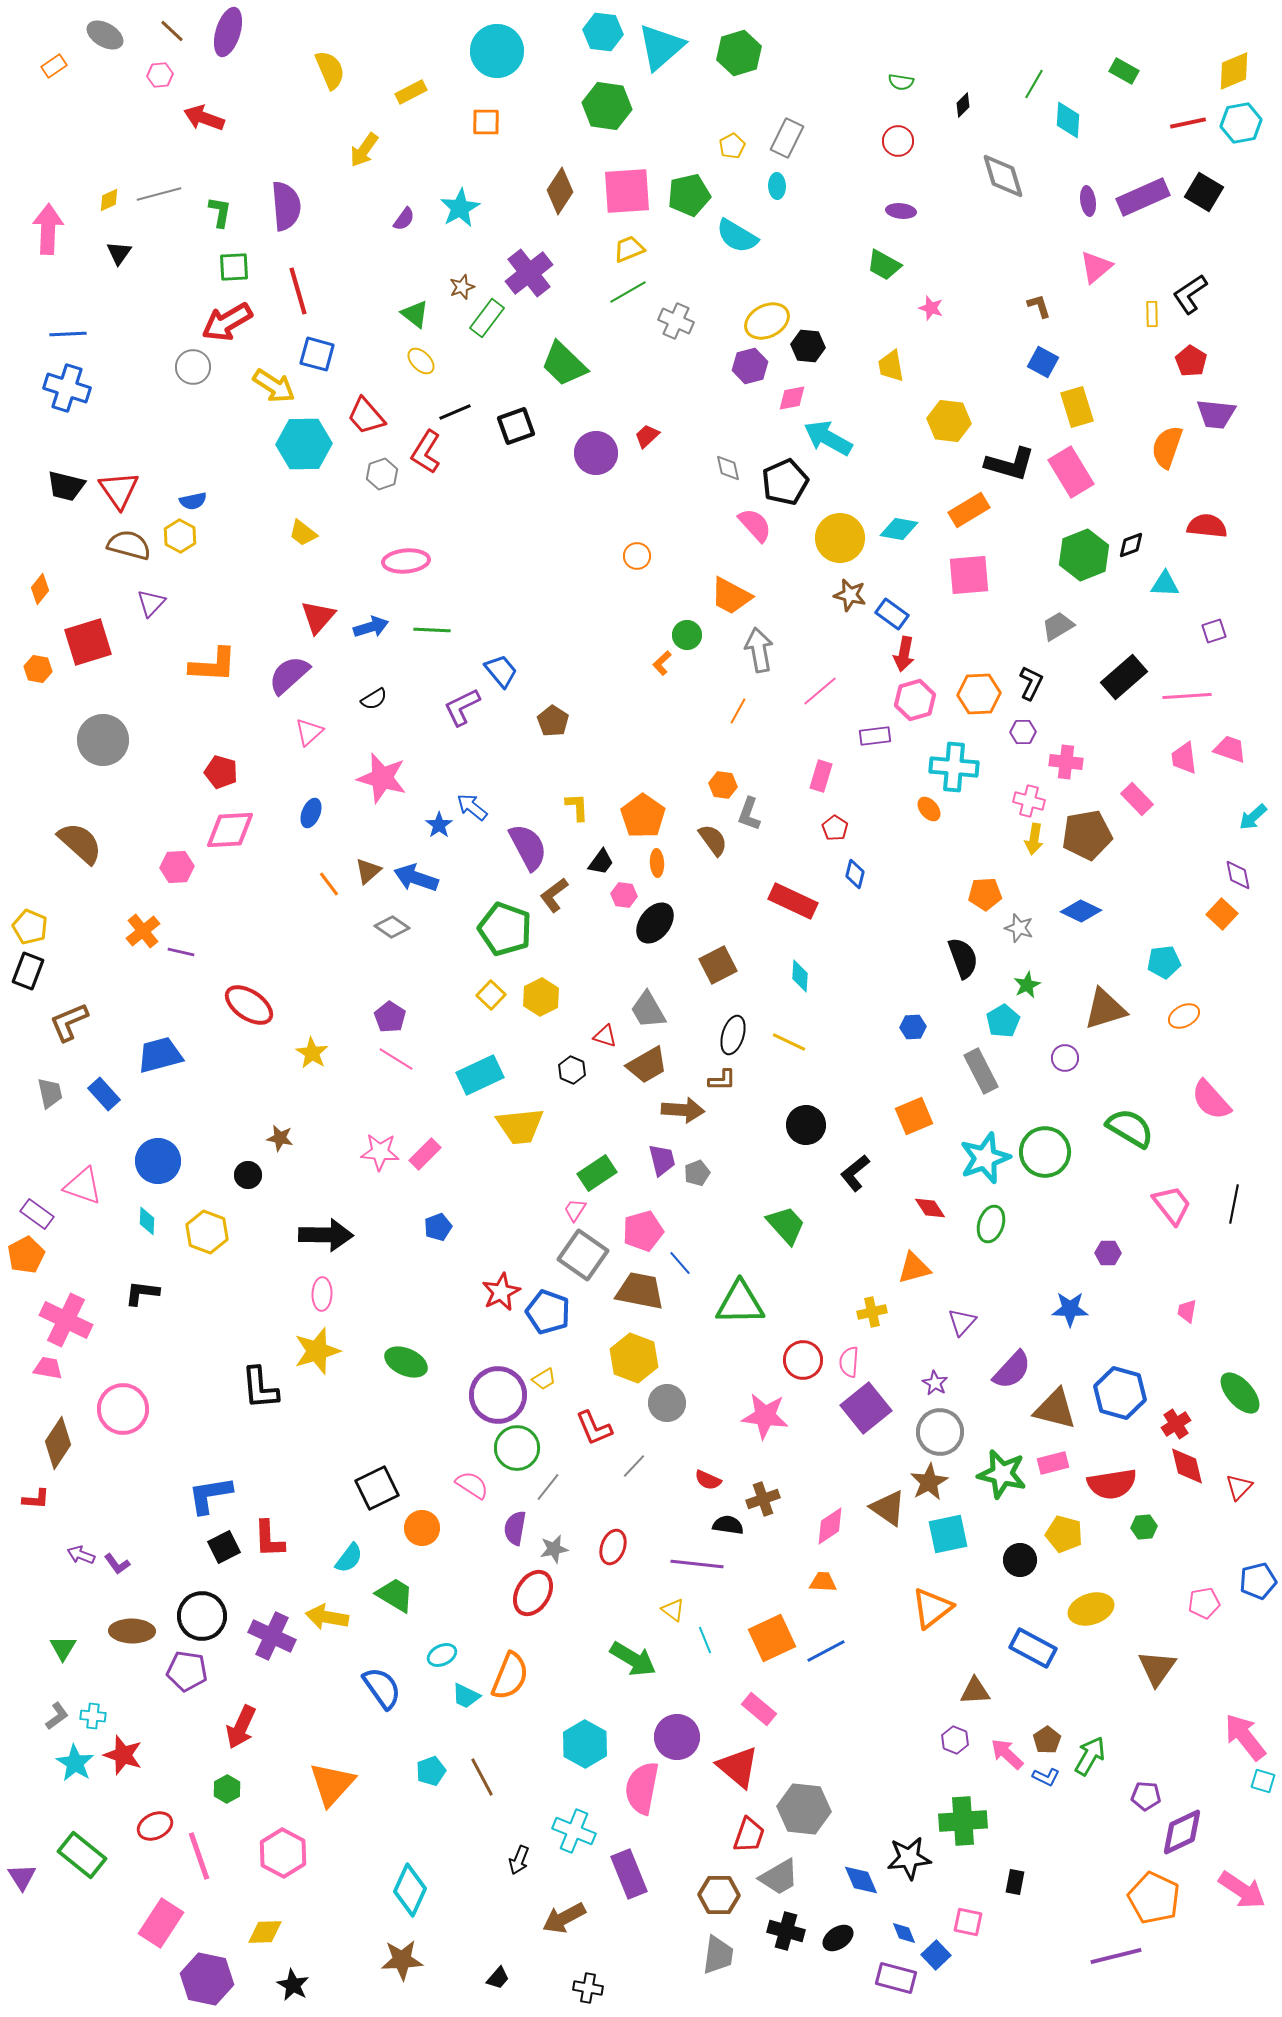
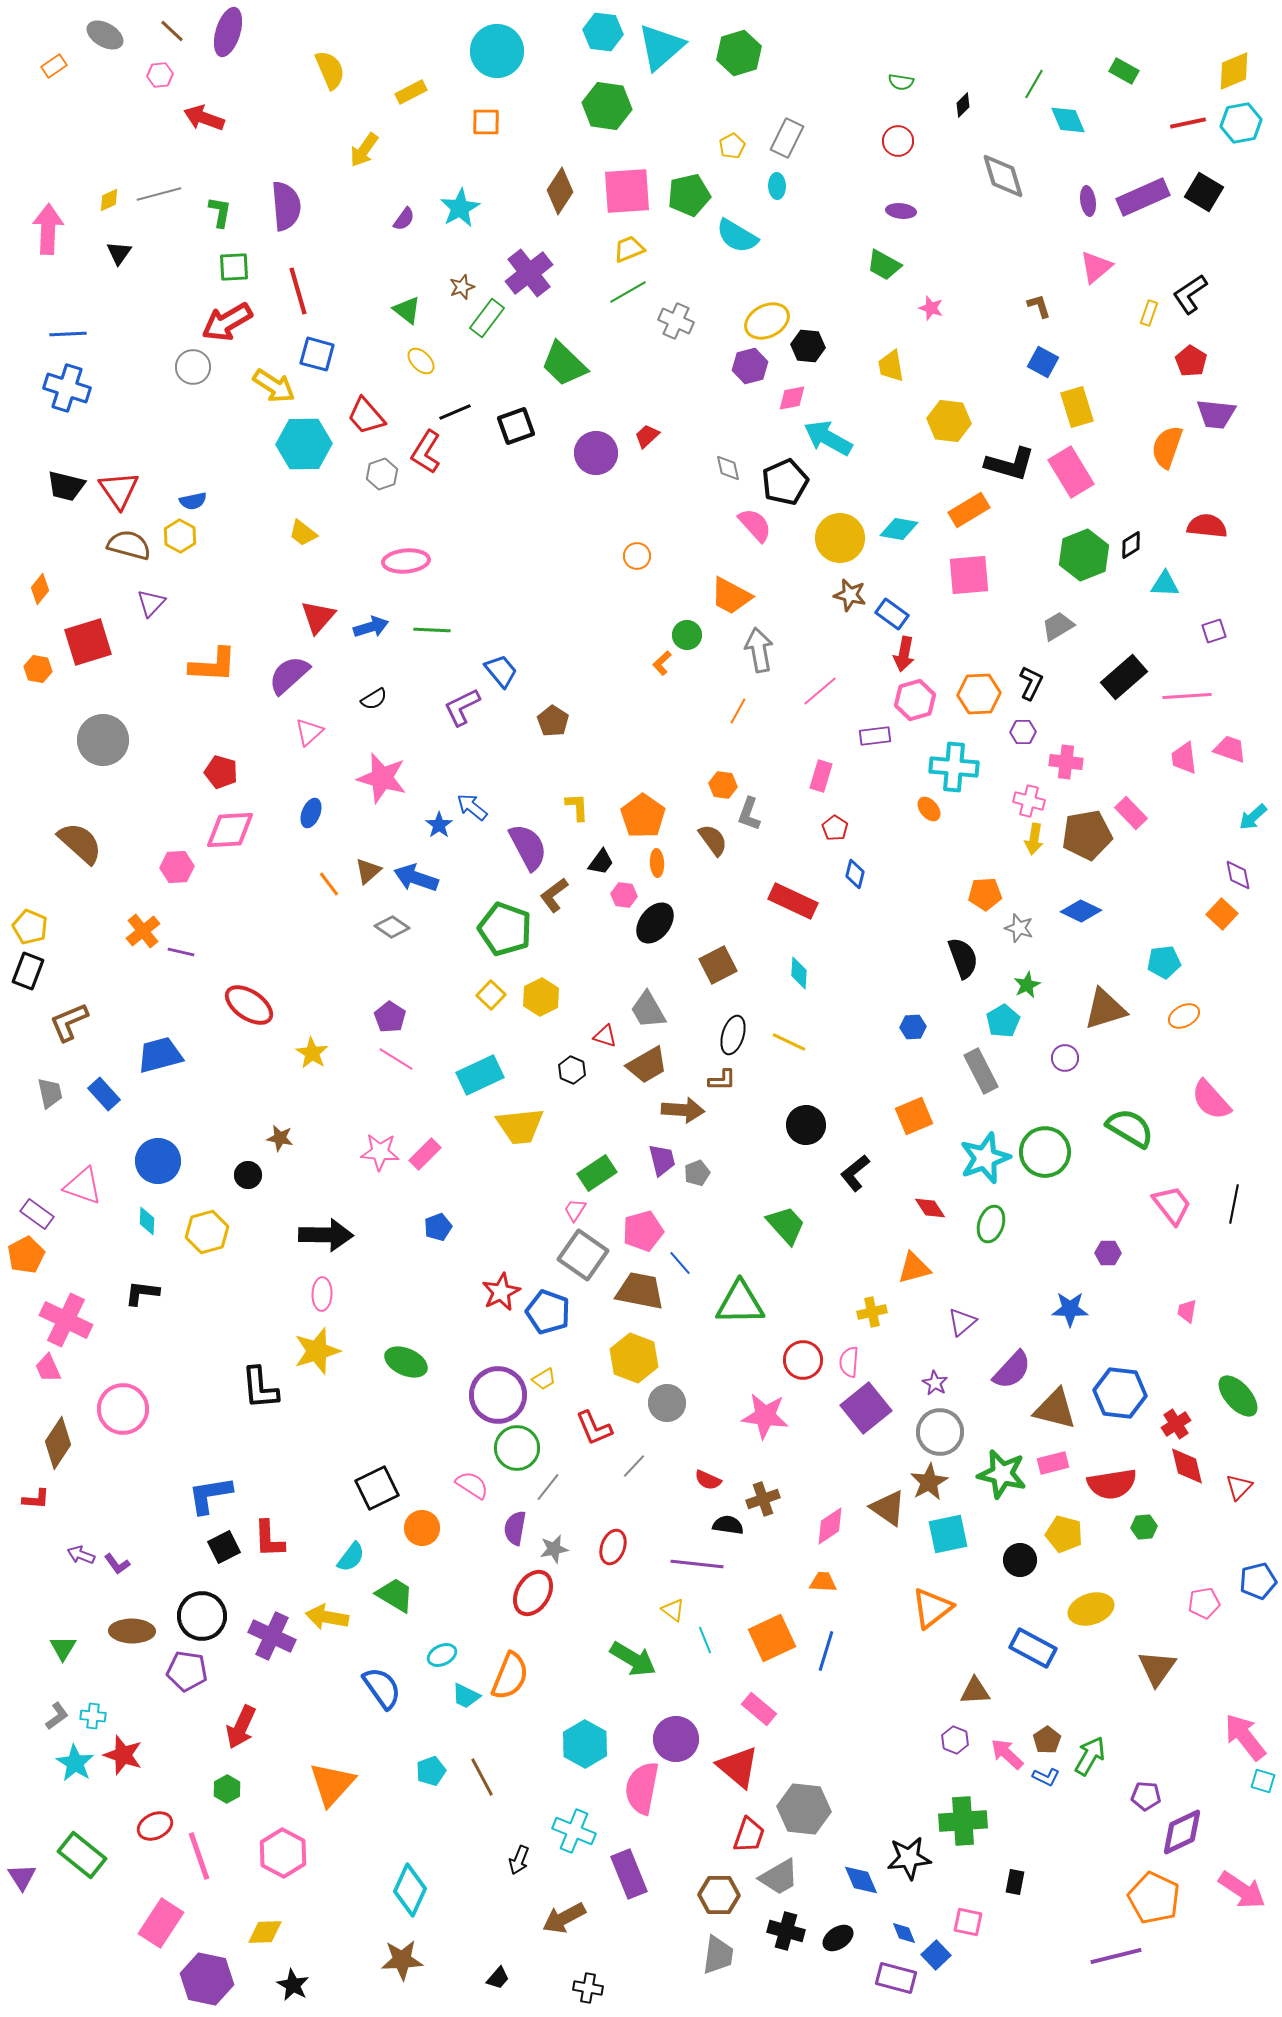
cyan diamond at (1068, 120): rotated 27 degrees counterclockwise
green triangle at (415, 314): moved 8 px left, 4 px up
yellow rectangle at (1152, 314): moved 3 px left, 1 px up; rotated 20 degrees clockwise
black diamond at (1131, 545): rotated 12 degrees counterclockwise
pink rectangle at (1137, 799): moved 6 px left, 14 px down
cyan diamond at (800, 976): moved 1 px left, 3 px up
yellow hexagon at (207, 1232): rotated 24 degrees clockwise
purple triangle at (962, 1322): rotated 8 degrees clockwise
pink trapezoid at (48, 1368): rotated 124 degrees counterclockwise
blue hexagon at (1120, 1393): rotated 9 degrees counterclockwise
green ellipse at (1240, 1393): moved 2 px left, 3 px down
cyan semicircle at (349, 1558): moved 2 px right, 1 px up
blue line at (826, 1651): rotated 45 degrees counterclockwise
purple circle at (677, 1737): moved 1 px left, 2 px down
